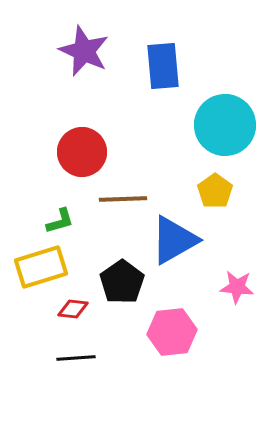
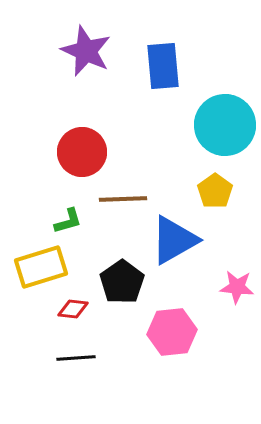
purple star: moved 2 px right
green L-shape: moved 8 px right
